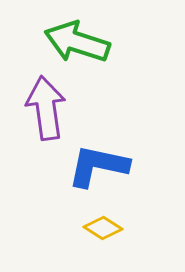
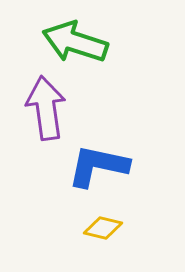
green arrow: moved 2 px left
yellow diamond: rotated 18 degrees counterclockwise
